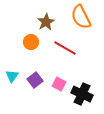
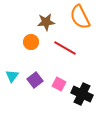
orange semicircle: moved 1 px left
brown star: rotated 24 degrees clockwise
